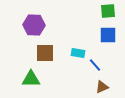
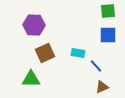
brown square: rotated 24 degrees counterclockwise
blue line: moved 1 px right, 1 px down
